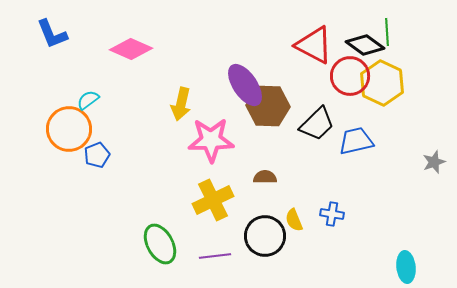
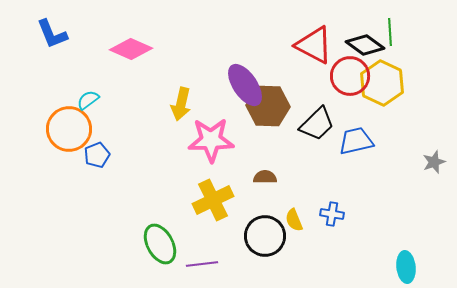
green line: moved 3 px right
purple line: moved 13 px left, 8 px down
